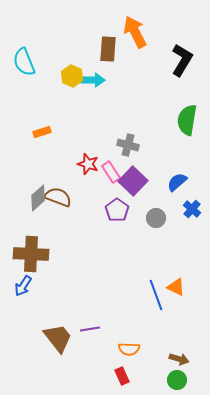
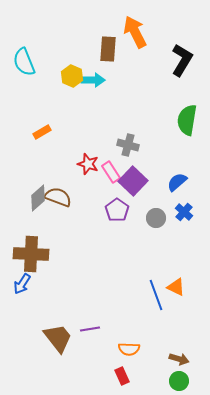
orange rectangle: rotated 12 degrees counterclockwise
blue cross: moved 8 px left, 3 px down
blue arrow: moved 1 px left, 2 px up
green circle: moved 2 px right, 1 px down
